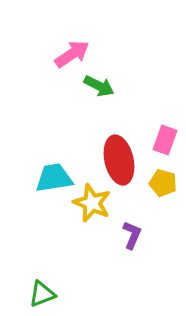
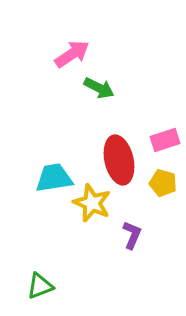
green arrow: moved 2 px down
pink rectangle: rotated 52 degrees clockwise
green triangle: moved 2 px left, 8 px up
